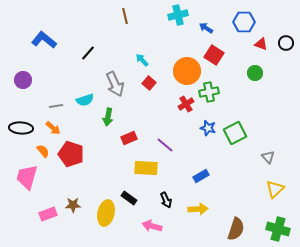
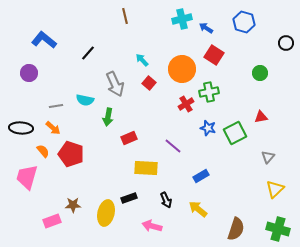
cyan cross at (178, 15): moved 4 px right, 4 px down
blue hexagon at (244, 22): rotated 15 degrees clockwise
red triangle at (261, 44): moved 73 px down; rotated 32 degrees counterclockwise
orange circle at (187, 71): moved 5 px left, 2 px up
green circle at (255, 73): moved 5 px right
purple circle at (23, 80): moved 6 px right, 7 px up
cyan semicircle at (85, 100): rotated 30 degrees clockwise
purple line at (165, 145): moved 8 px right, 1 px down
gray triangle at (268, 157): rotated 24 degrees clockwise
black rectangle at (129, 198): rotated 56 degrees counterclockwise
yellow arrow at (198, 209): rotated 138 degrees counterclockwise
pink rectangle at (48, 214): moved 4 px right, 7 px down
